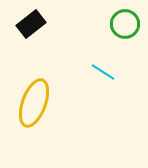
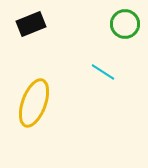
black rectangle: rotated 16 degrees clockwise
